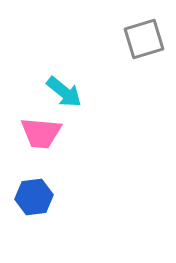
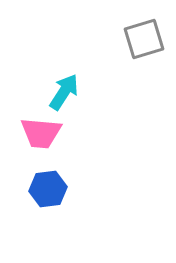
cyan arrow: rotated 96 degrees counterclockwise
blue hexagon: moved 14 px right, 8 px up
